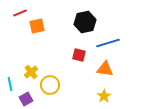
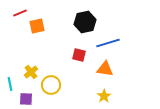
yellow circle: moved 1 px right
purple square: rotated 32 degrees clockwise
